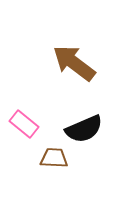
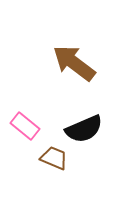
pink rectangle: moved 1 px right, 2 px down
brown trapezoid: rotated 20 degrees clockwise
